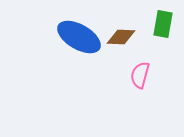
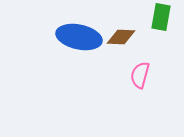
green rectangle: moved 2 px left, 7 px up
blue ellipse: rotated 18 degrees counterclockwise
